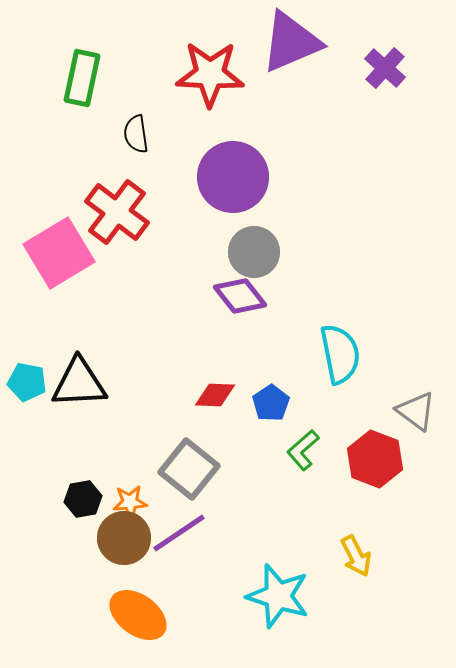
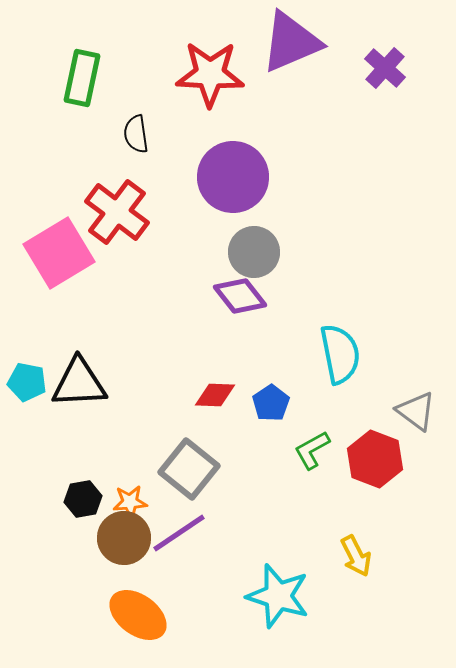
green L-shape: moved 9 px right; rotated 12 degrees clockwise
